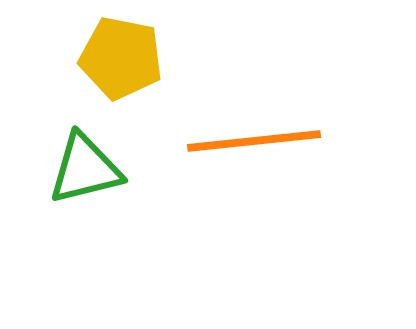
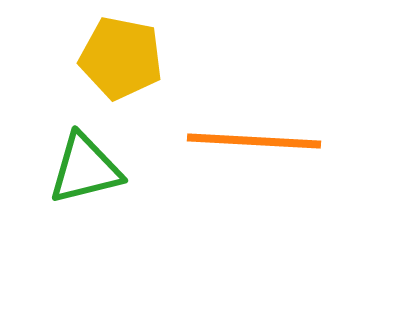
orange line: rotated 9 degrees clockwise
